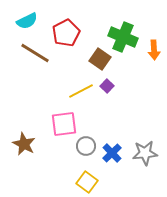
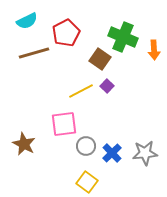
brown line: moved 1 px left; rotated 48 degrees counterclockwise
